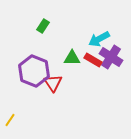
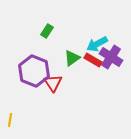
green rectangle: moved 4 px right, 5 px down
cyan arrow: moved 2 px left, 5 px down
green triangle: rotated 36 degrees counterclockwise
yellow line: rotated 24 degrees counterclockwise
